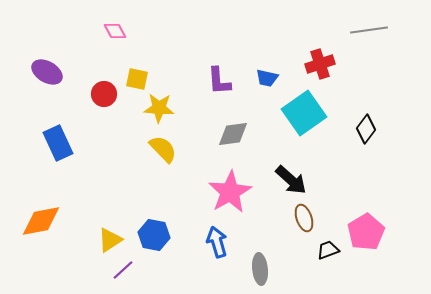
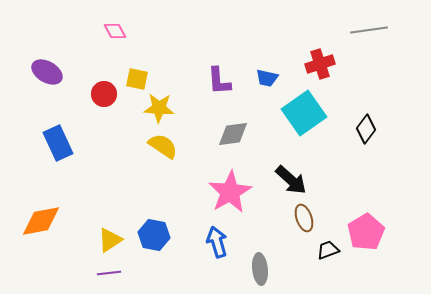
yellow semicircle: moved 3 px up; rotated 12 degrees counterclockwise
purple line: moved 14 px left, 3 px down; rotated 35 degrees clockwise
